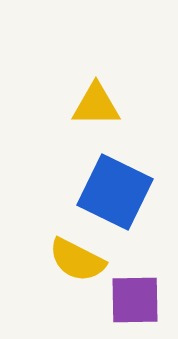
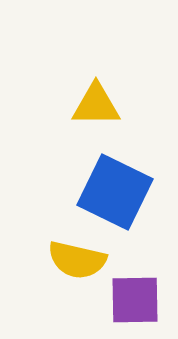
yellow semicircle: rotated 14 degrees counterclockwise
